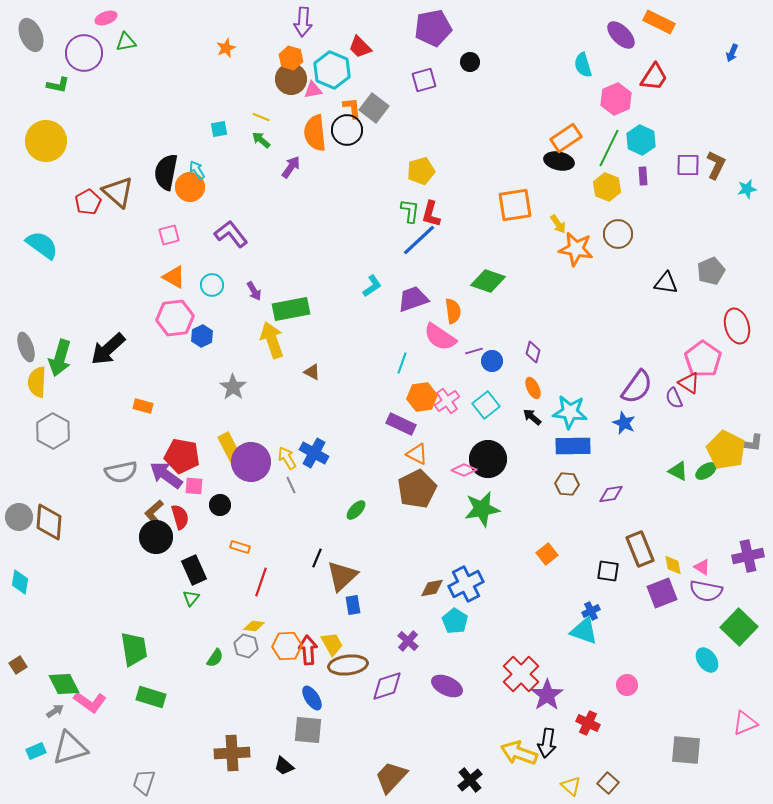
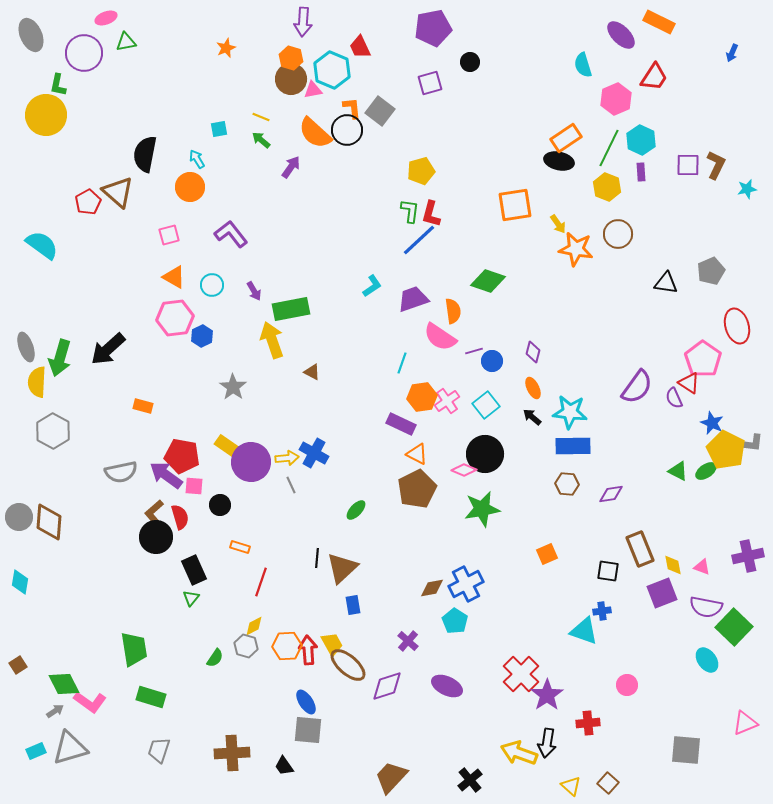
red trapezoid at (360, 47): rotated 20 degrees clockwise
purple square at (424, 80): moved 6 px right, 3 px down
green L-shape at (58, 85): rotated 90 degrees clockwise
gray square at (374, 108): moved 6 px right, 3 px down
orange semicircle at (315, 133): rotated 42 degrees counterclockwise
yellow circle at (46, 141): moved 26 px up
cyan arrow at (197, 170): moved 11 px up
black semicircle at (166, 172): moved 21 px left, 18 px up
purple rectangle at (643, 176): moved 2 px left, 4 px up
blue star at (624, 423): moved 88 px right
yellow rectangle at (230, 448): rotated 28 degrees counterclockwise
yellow arrow at (287, 458): rotated 115 degrees clockwise
black circle at (488, 459): moved 3 px left, 5 px up
orange square at (547, 554): rotated 15 degrees clockwise
black line at (317, 558): rotated 18 degrees counterclockwise
pink triangle at (702, 567): rotated 12 degrees counterclockwise
brown triangle at (342, 576): moved 8 px up
purple semicircle at (706, 591): moved 16 px down
blue cross at (591, 611): moved 11 px right; rotated 18 degrees clockwise
yellow diamond at (254, 626): rotated 35 degrees counterclockwise
green square at (739, 627): moved 5 px left
brown ellipse at (348, 665): rotated 48 degrees clockwise
blue ellipse at (312, 698): moved 6 px left, 4 px down
red cross at (588, 723): rotated 30 degrees counterclockwise
black trapezoid at (284, 766): rotated 15 degrees clockwise
gray trapezoid at (144, 782): moved 15 px right, 32 px up
